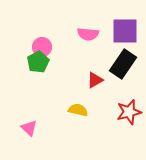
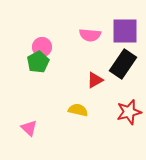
pink semicircle: moved 2 px right, 1 px down
